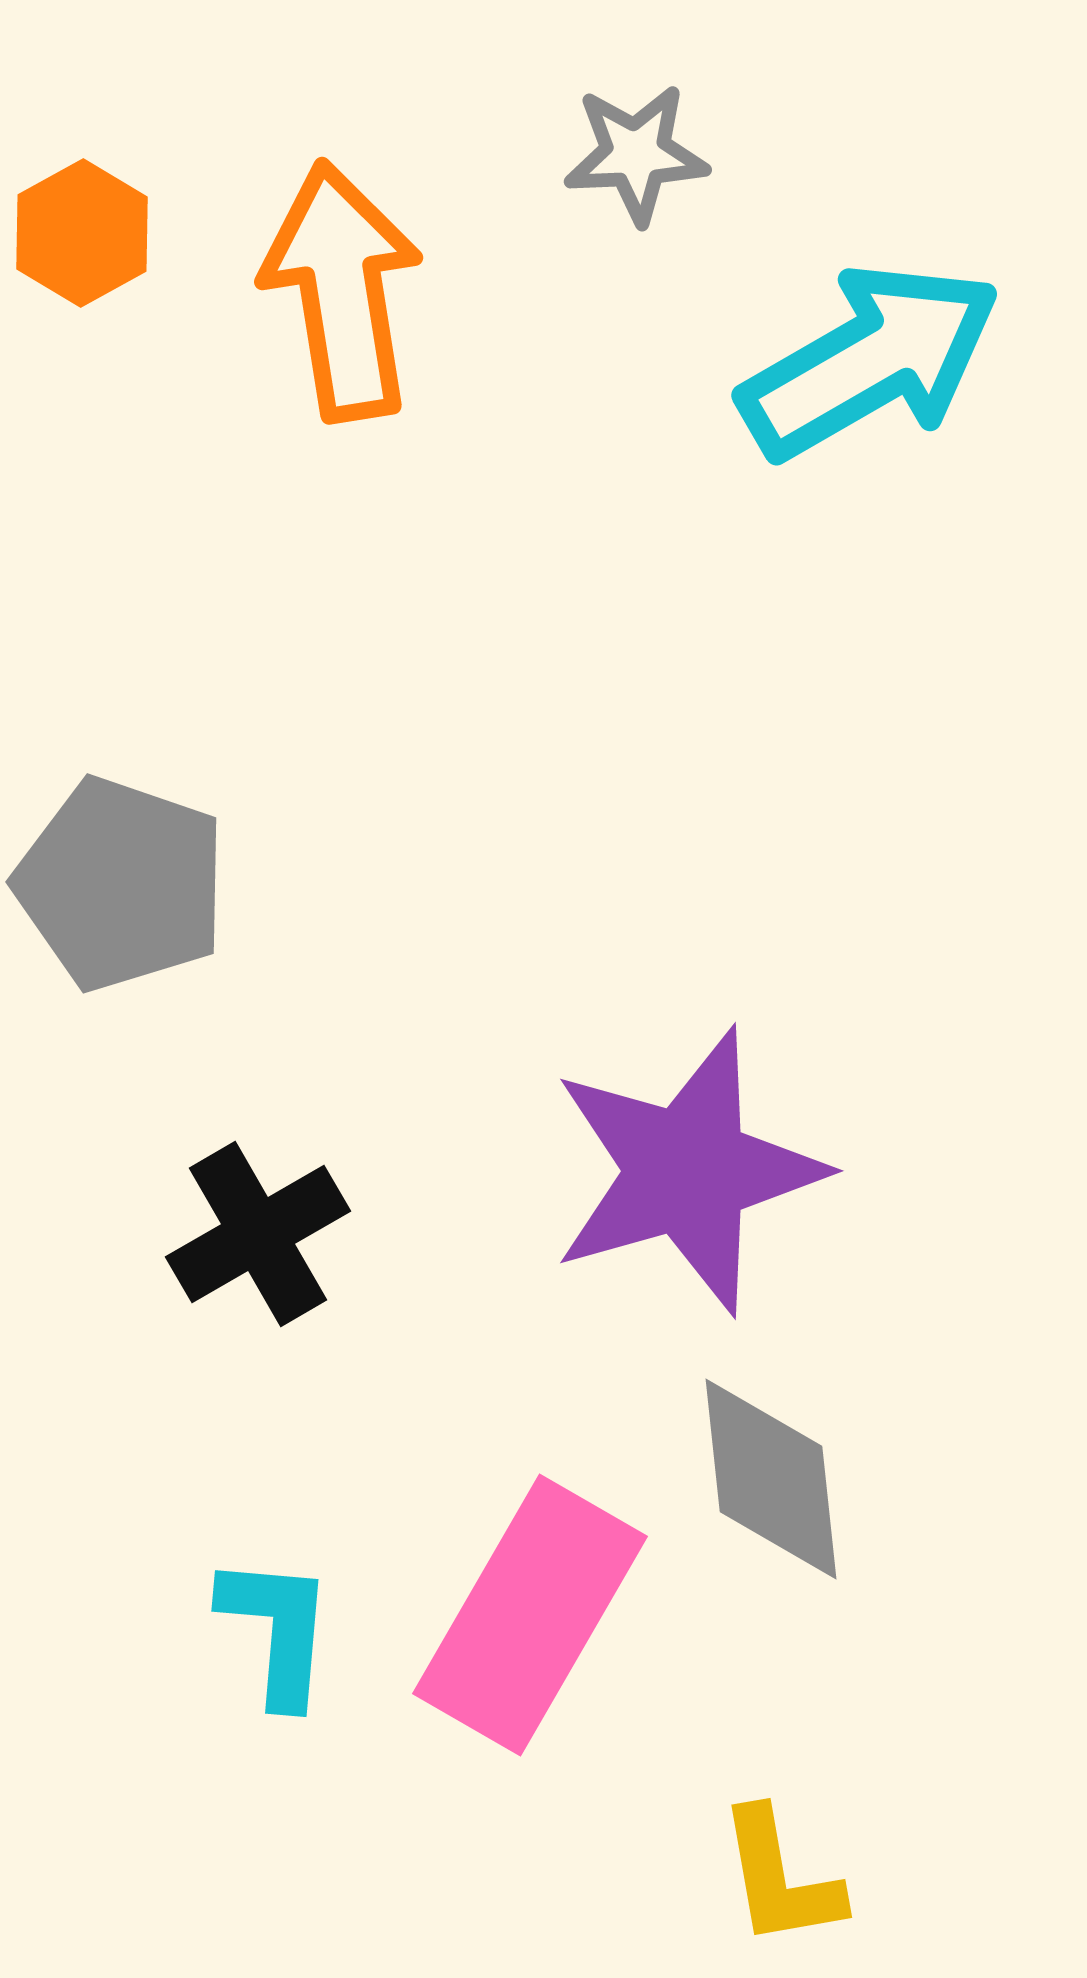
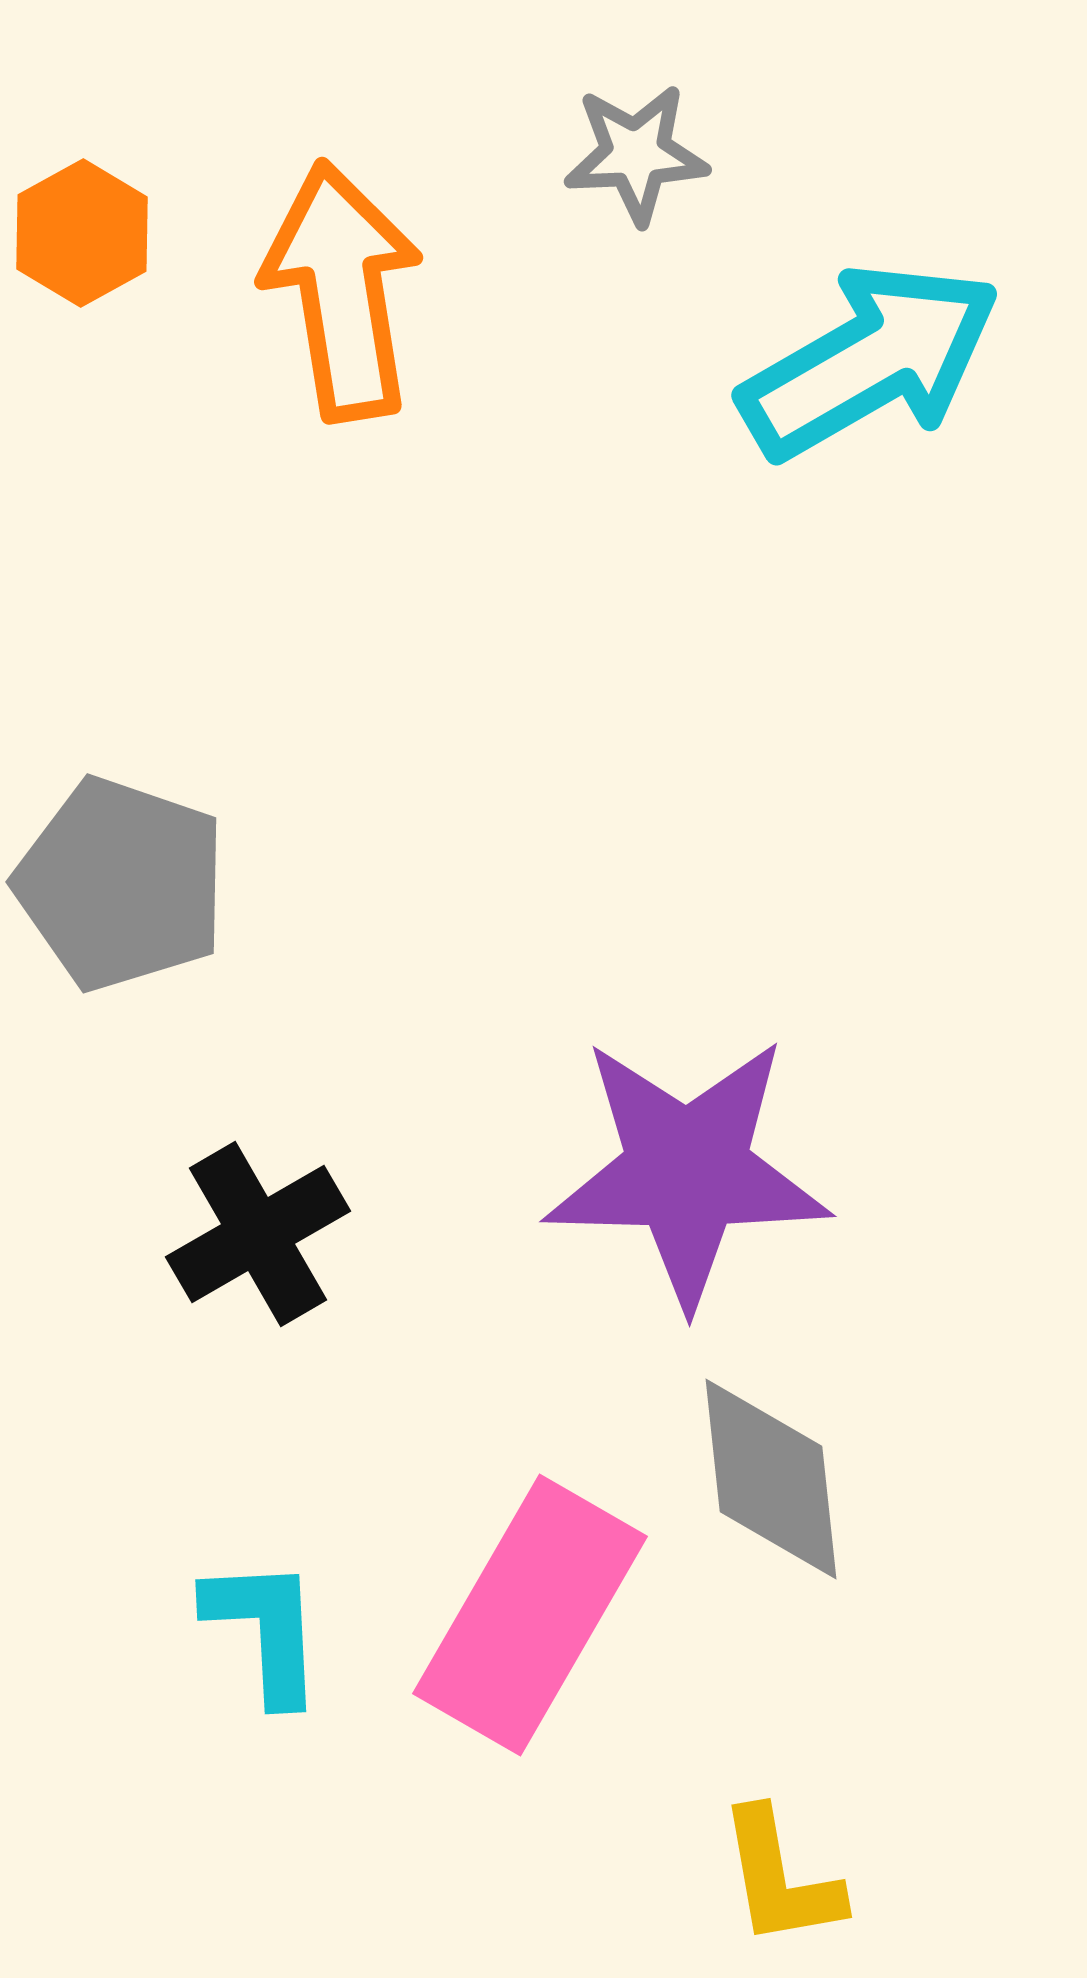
purple star: rotated 17 degrees clockwise
cyan L-shape: moved 12 px left; rotated 8 degrees counterclockwise
